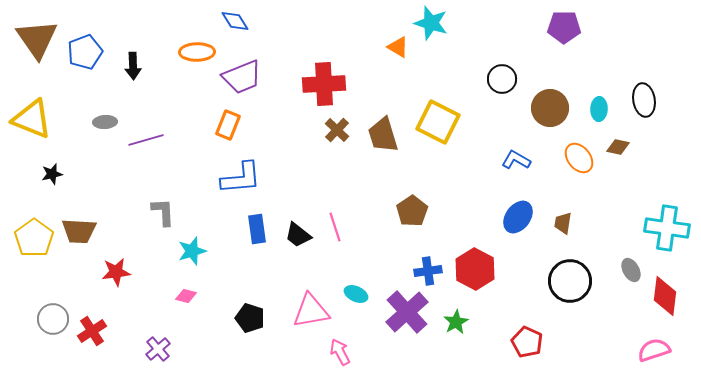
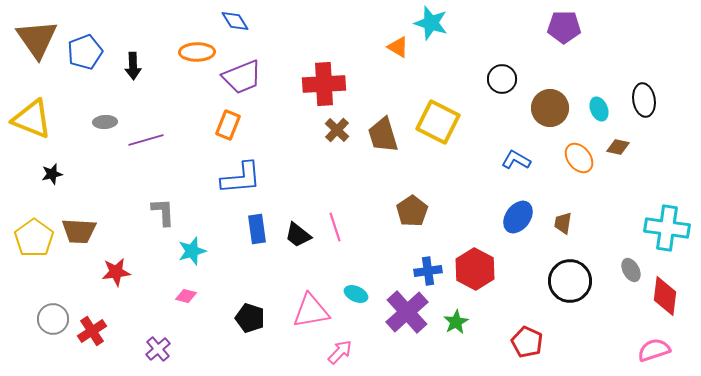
cyan ellipse at (599, 109): rotated 25 degrees counterclockwise
pink arrow at (340, 352): rotated 72 degrees clockwise
